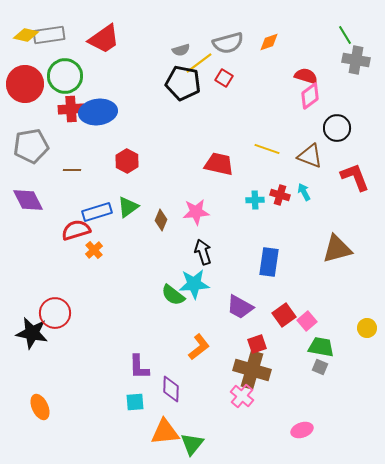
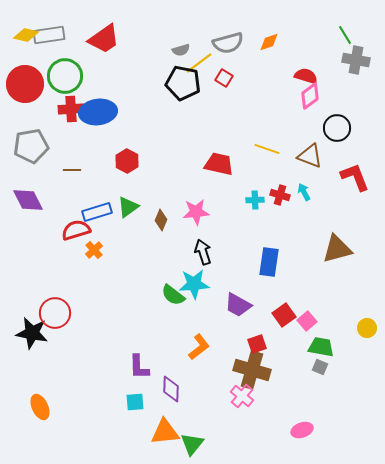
purple trapezoid at (240, 307): moved 2 px left, 2 px up
